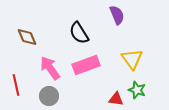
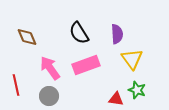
purple semicircle: moved 19 px down; rotated 18 degrees clockwise
